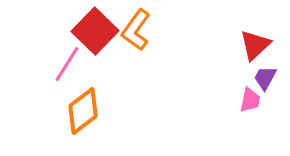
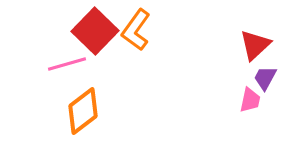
pink line: rotated 42 degrees clockwise
